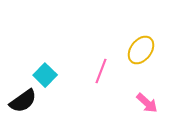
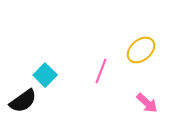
yellow ellipse: rotated 12 degrees clockwise
